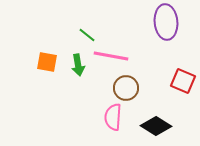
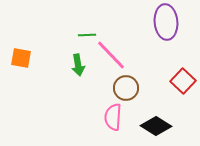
green line: rotated 42 degrees counterclockwise
pink line: moved 1 px up; rotated 36 degrees clockwise
orange square: moved 26 px left, 4 px up
red square: rotated 20 degrees clockwise
